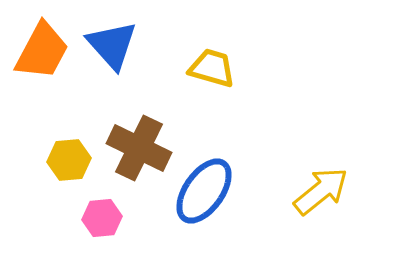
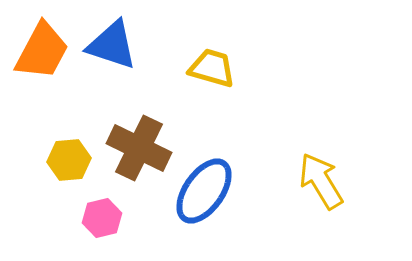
blue triangle: rotated 30 degrees counterclockwise
yellow arrow: moved 10 px up; rotated 82 degrees counterclockwise
pink hexagon: rotated 9 degrees counterclockwise
